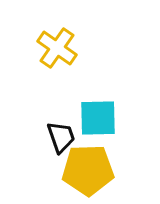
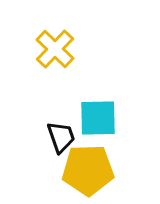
yellow cross: moved 2 px left, 1 px down; rotated 9 degrees clockwise
